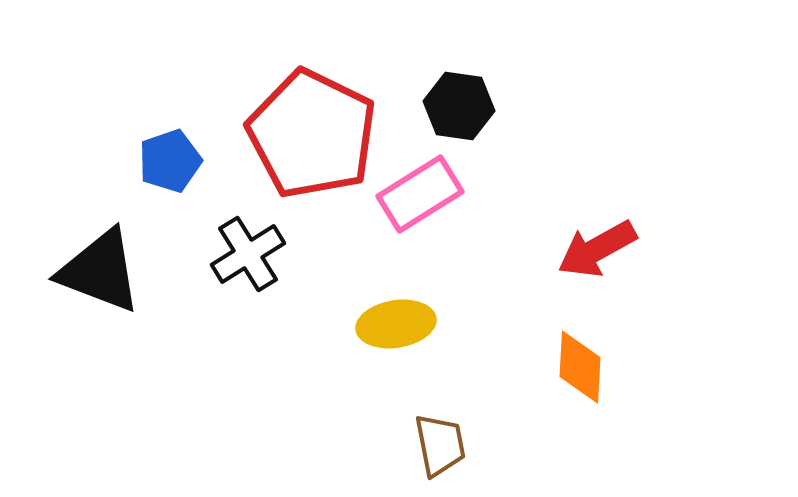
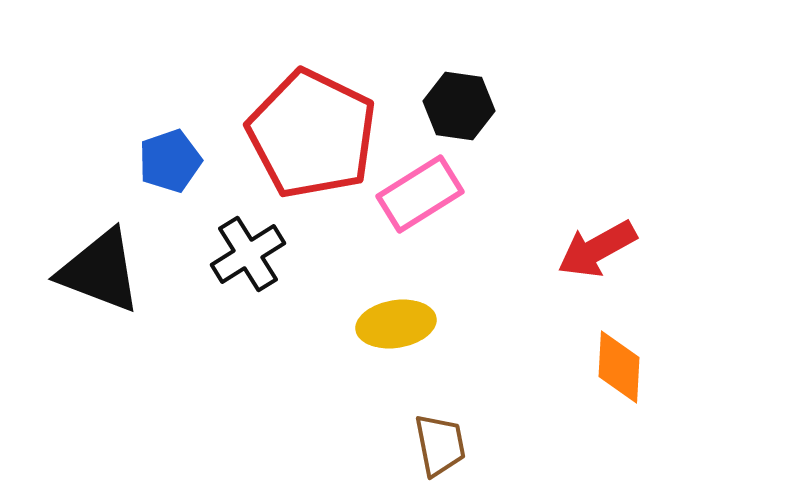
orange diamond: moved 39 px right
